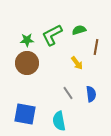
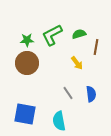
green semicircle: moved 4 px down
